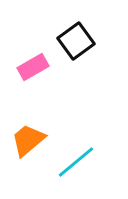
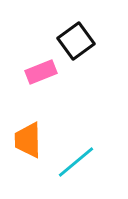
pink rectangle: moved 8 px right, 5 px down; rotated 8 degrees clockwise
orange trapezoid: rotated 51 degrees counterclockwise
